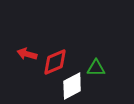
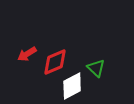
red arrow: rotated 48 degrees counterclockwise
green triangle: rotated 42 degrees clockwise
